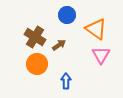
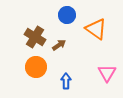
pink triangle: moved 6 px right, 18 px down
orange circle: moved 1 px left, 3 px down
